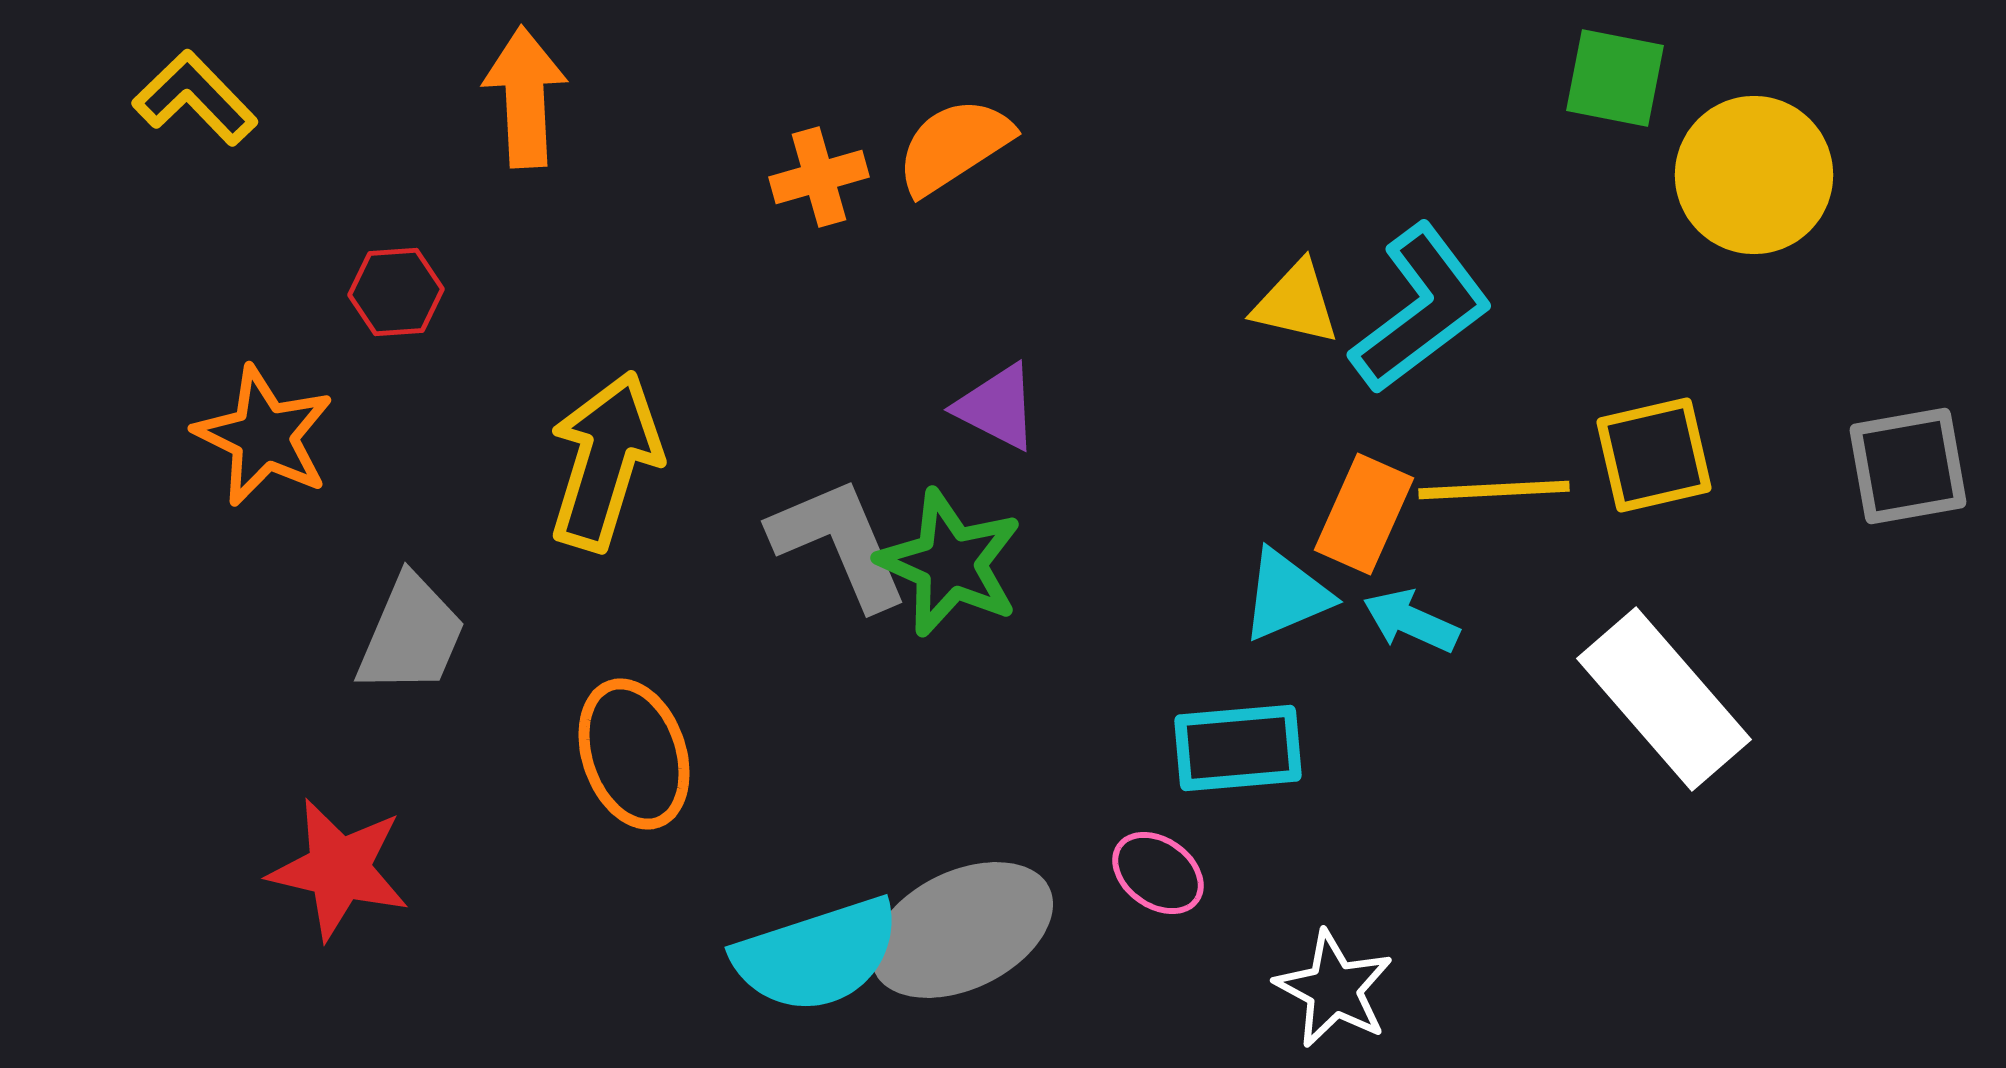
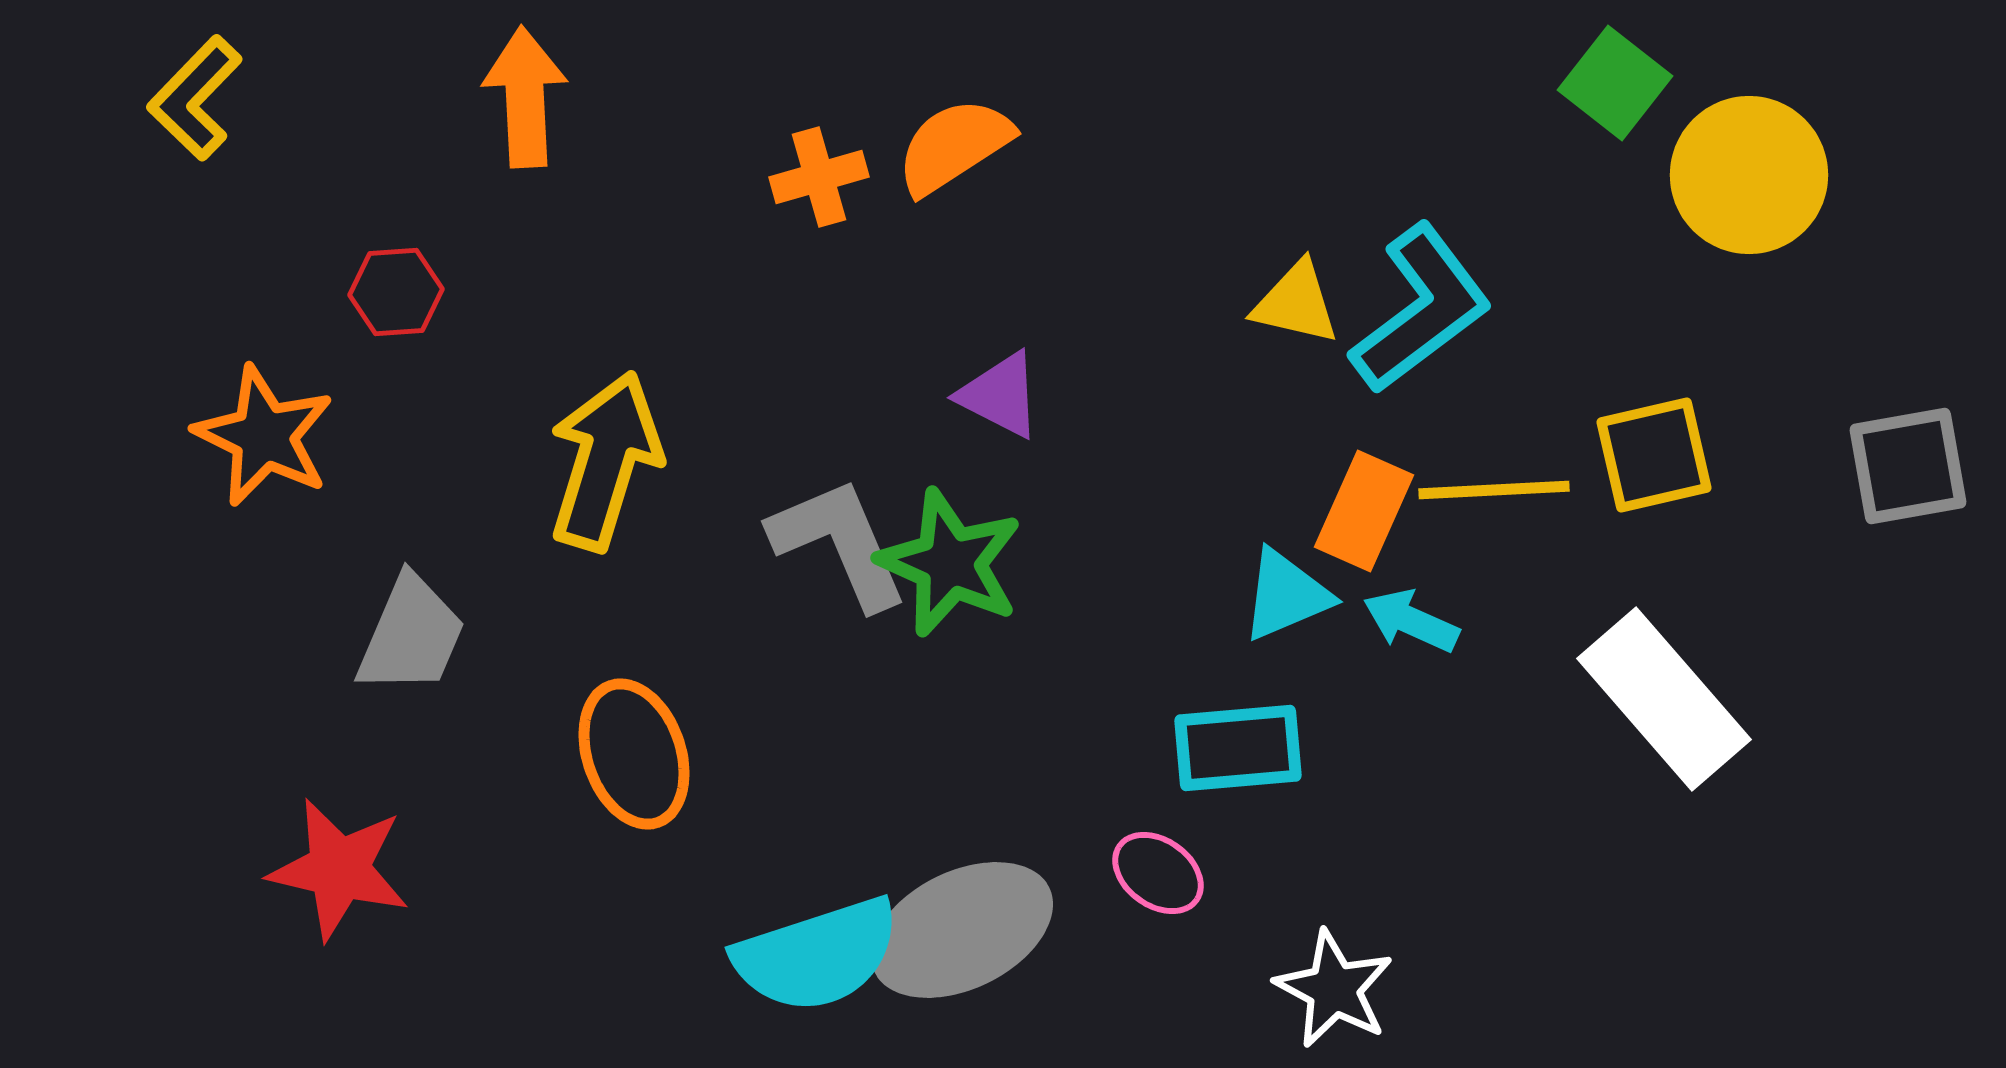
green square: moved 5 px down; rotated 27 degrees clockwise
yellow L-shape: rotated 92 degrees counterclockwise
yellow circle: moved 5 px left
purple triangle: moved 3 px right, 12 px up
orange rectangle: moved 3 px up
